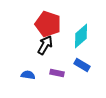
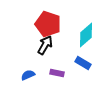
cyan diamond: moved 5 px right, 1 px up
blue rectangle: moved 1 px right, 2 px up
blue semicircle: rotated 32 degrees counterclockwise
